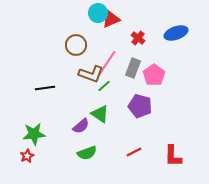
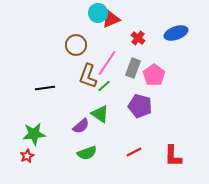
brown L-shape: moved 3 px left, 2 px down; rotated 90 degrees clockwise
